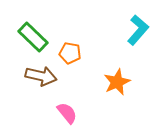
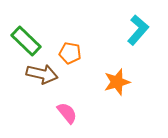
green rectangle: moved 7 px left, 4 px down
brown arrow: moved 1 px right, 2 px up
orange star: rotated 8 degrees clockwise
